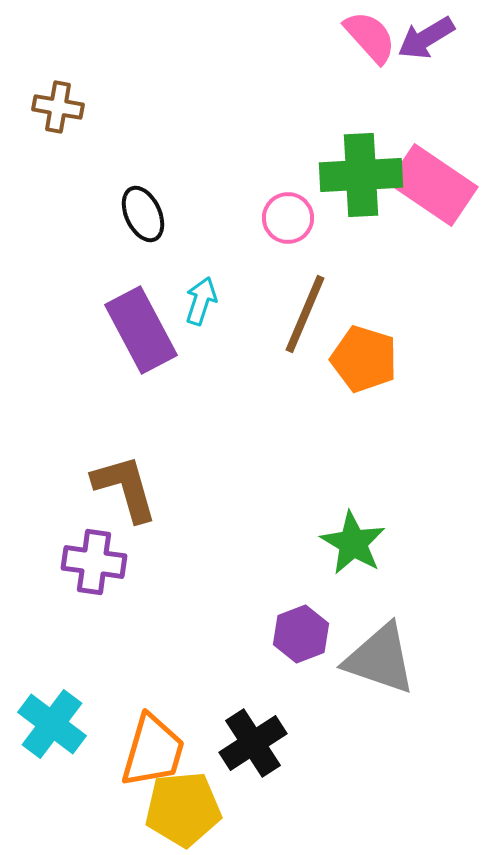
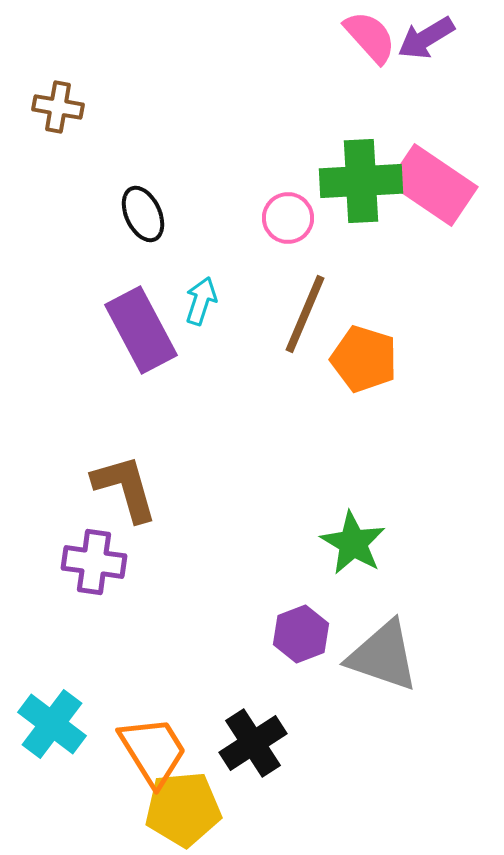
green cross: moved 6 px down
gray triangle: moved 3 px right, 3 px up
orange trapezoid: rotated 48 degrees counterclockwise
